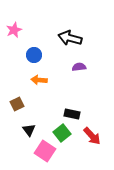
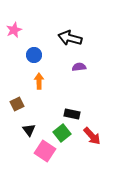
orange arrow: moved 1 px down; rotated 84 degrees clockwise
